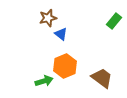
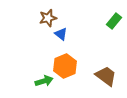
brown trapezoid: moved 4 px right, 2 px up
